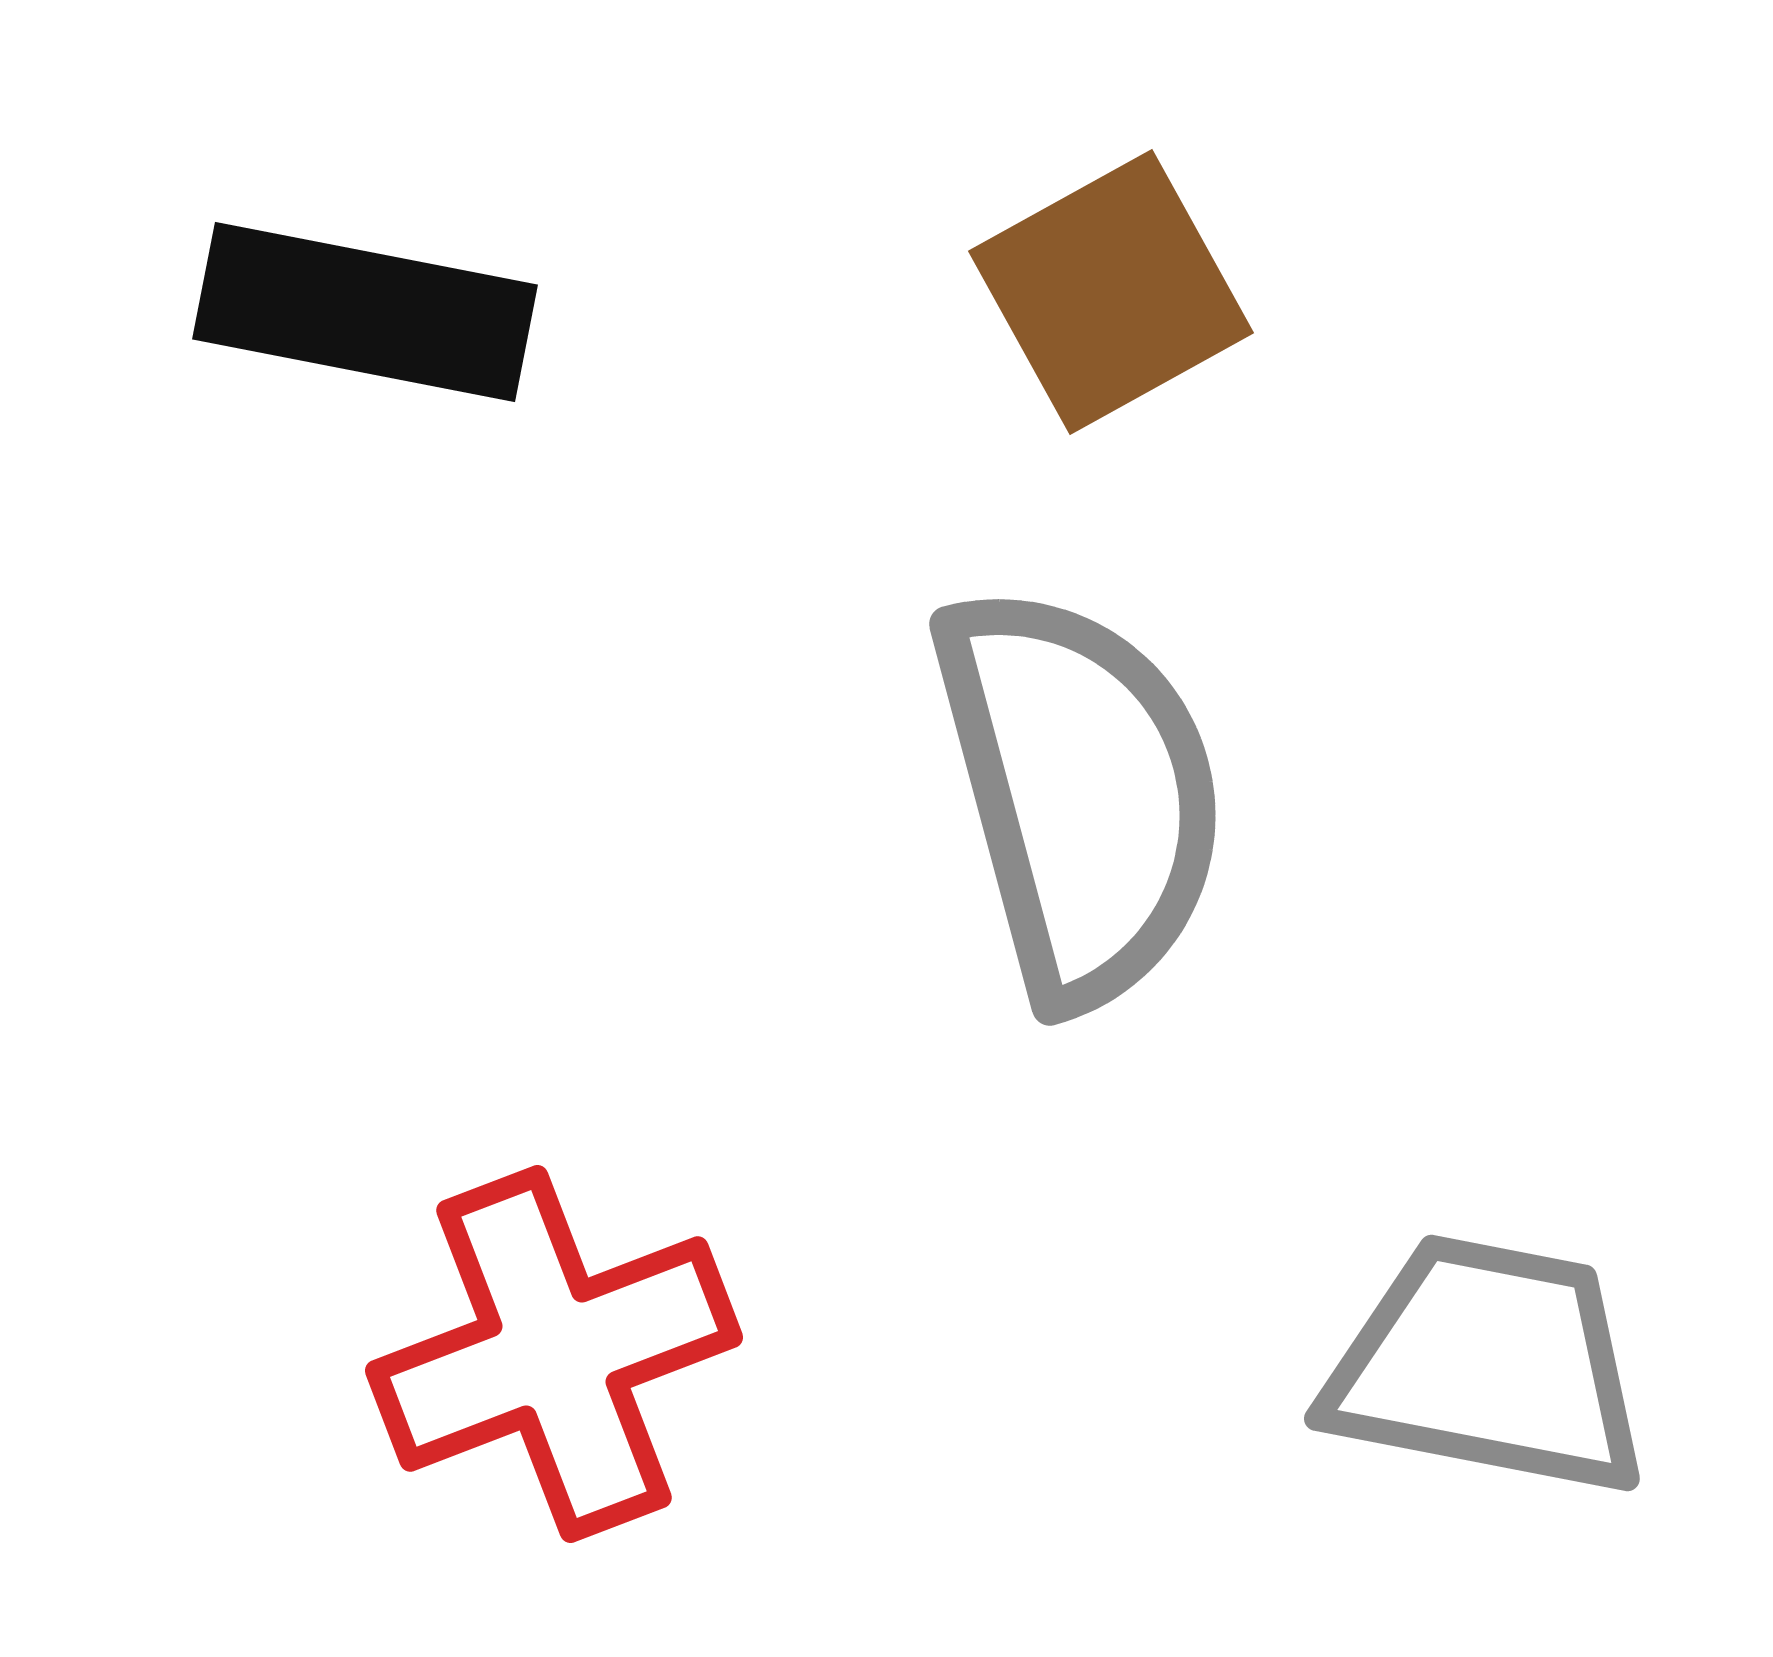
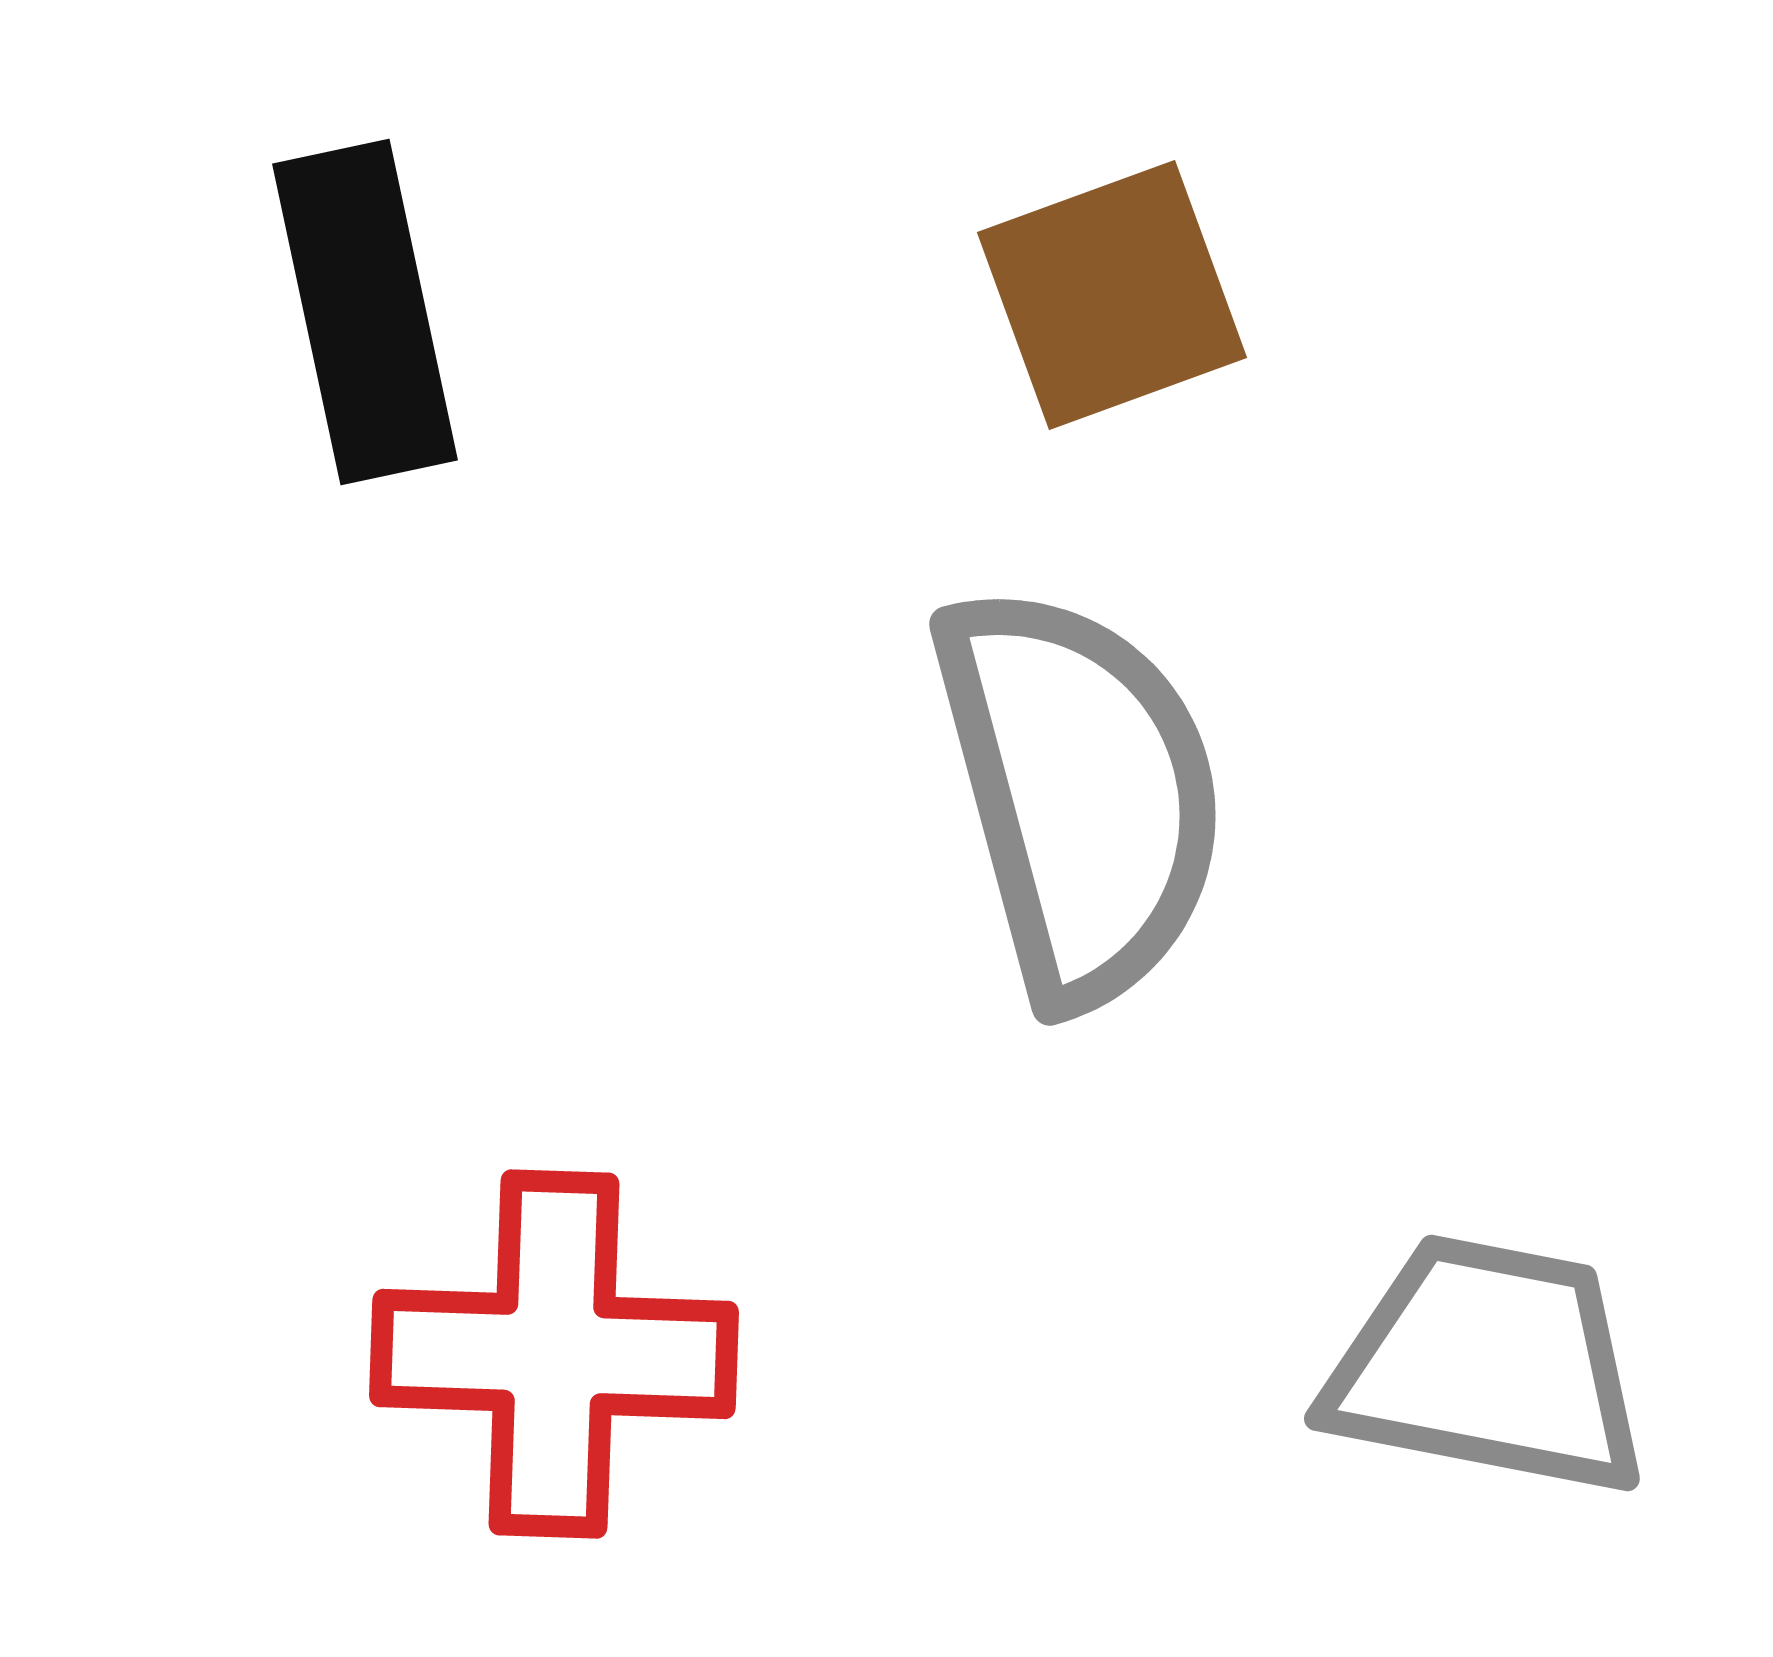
brown square: moved 1 px right, 3 px down; rotated 9 degrees clockwise
black rectangle: rotated 67 degrees clockwise
red cross: rotated 23 degrees clockwise
